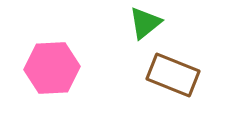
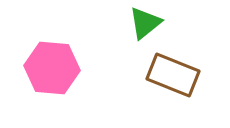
pink hexagon: rotated 8 degrees clockwise
